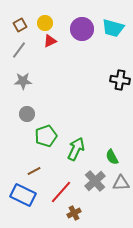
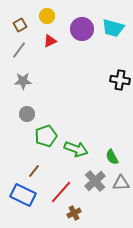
yellow circle: moved 2 px right, 7 px up
green arrow: rotated 85 degrees clockwise
brown line: rotated 24 degrees counterclockwise
